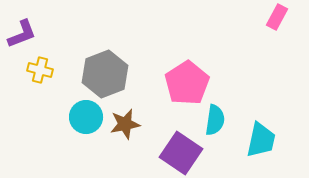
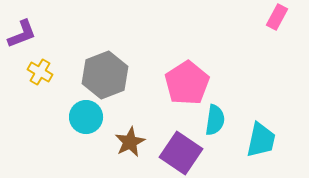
yellow cross: moved 2 px down; rotated 15 degrees clockwise
gray hexagon: moved 1 px down
brown star: moved 5 px right, 18 px down; rotated 16 degrees counterclockwise
